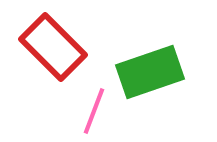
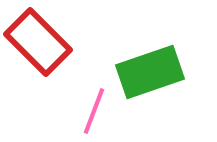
red rectangle: moved 15 px left, 5 px up
